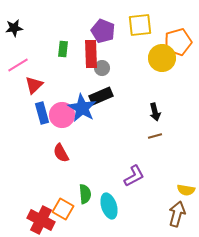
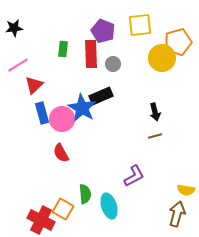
gray circle: moved 11 px right, 4 px up
pink circle: moved 4 px down
